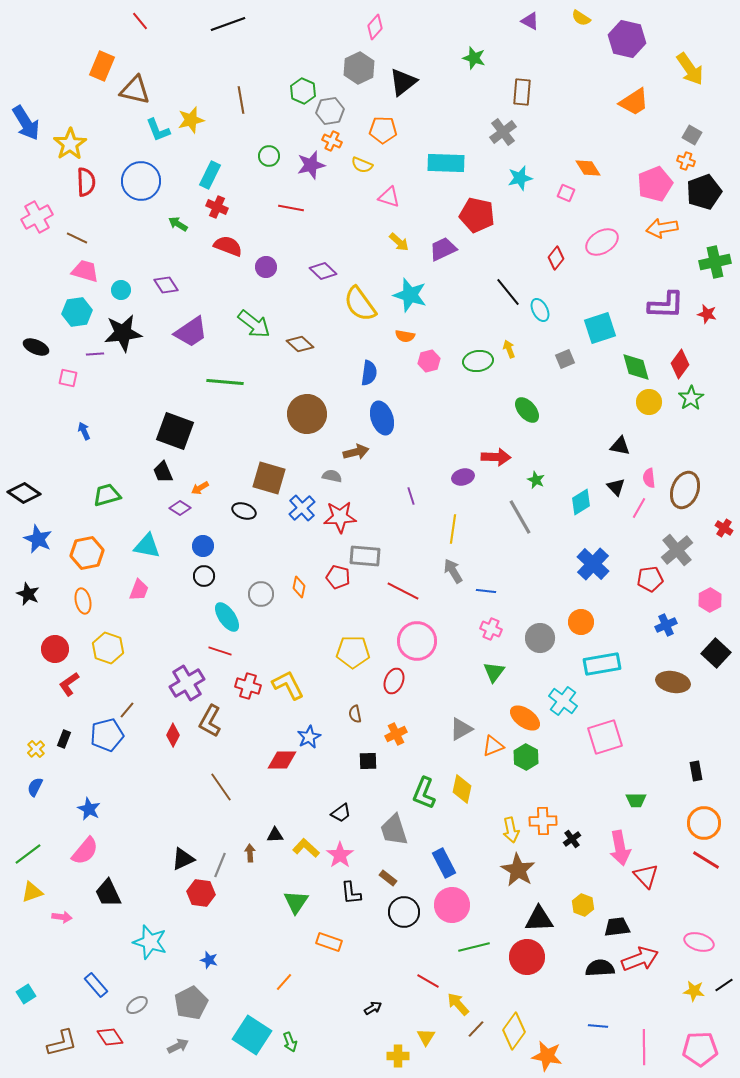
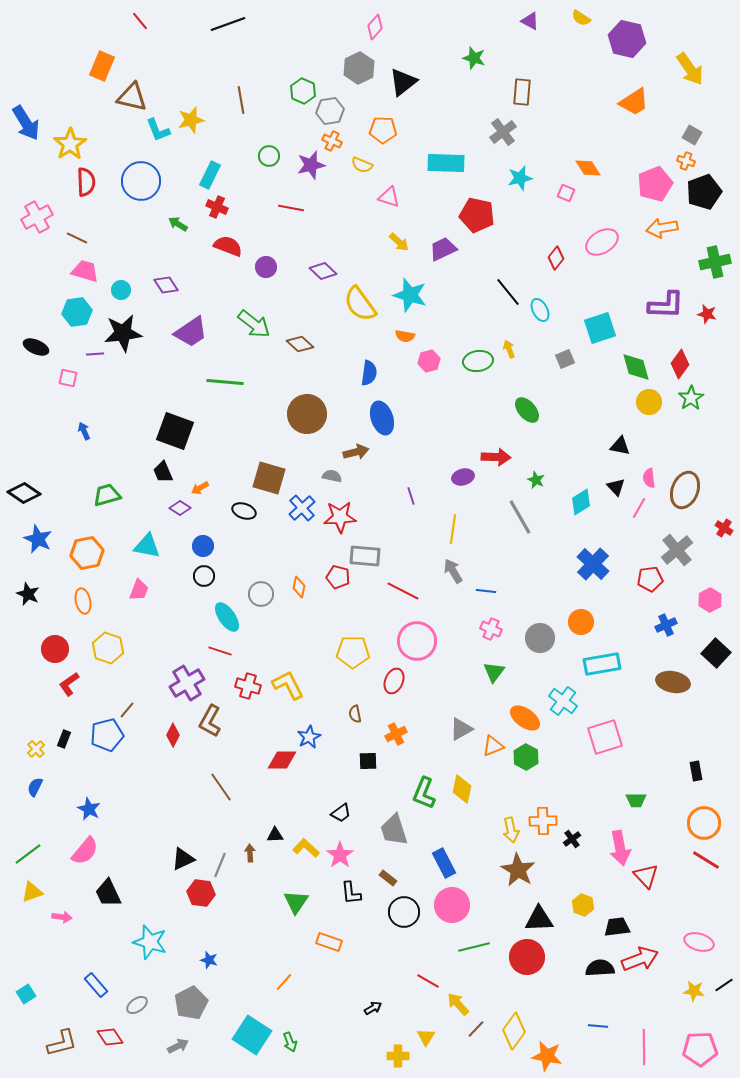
brown triangle at (135, 90): moved 3 px left, 7 px down
